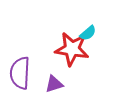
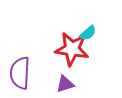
purple triangle: moved 11 px right
